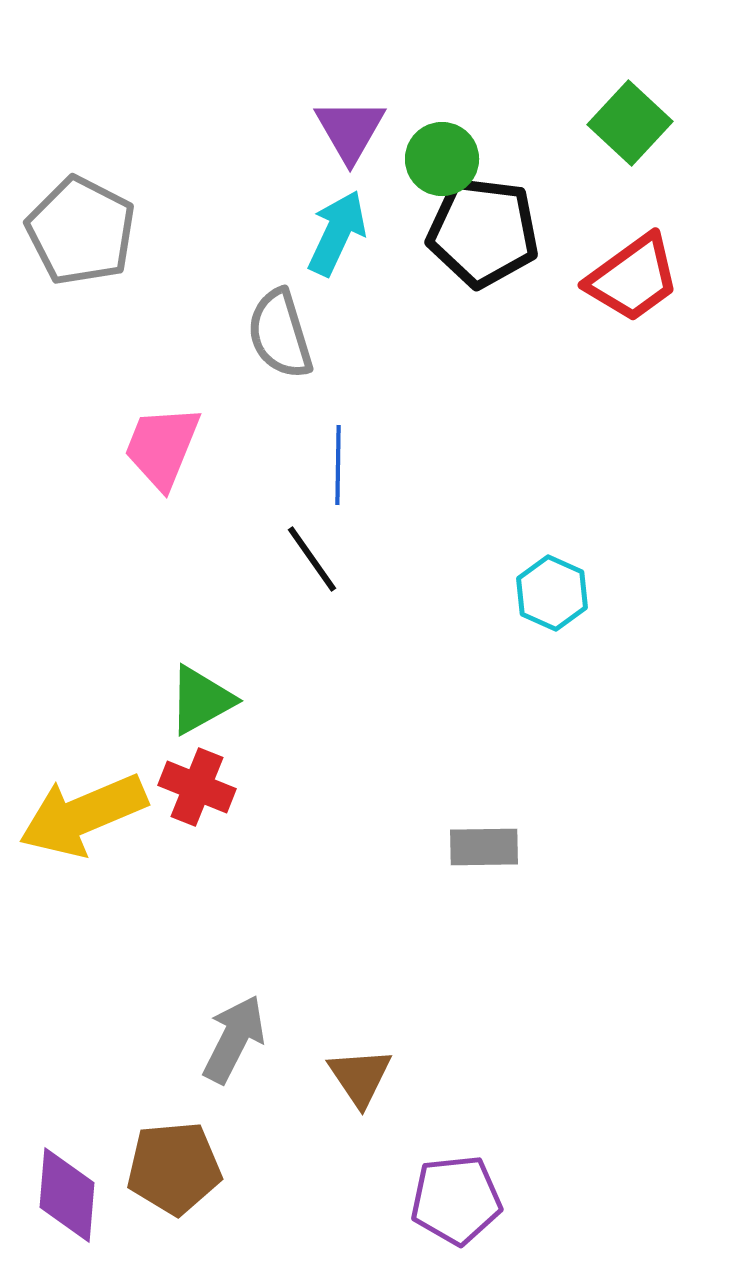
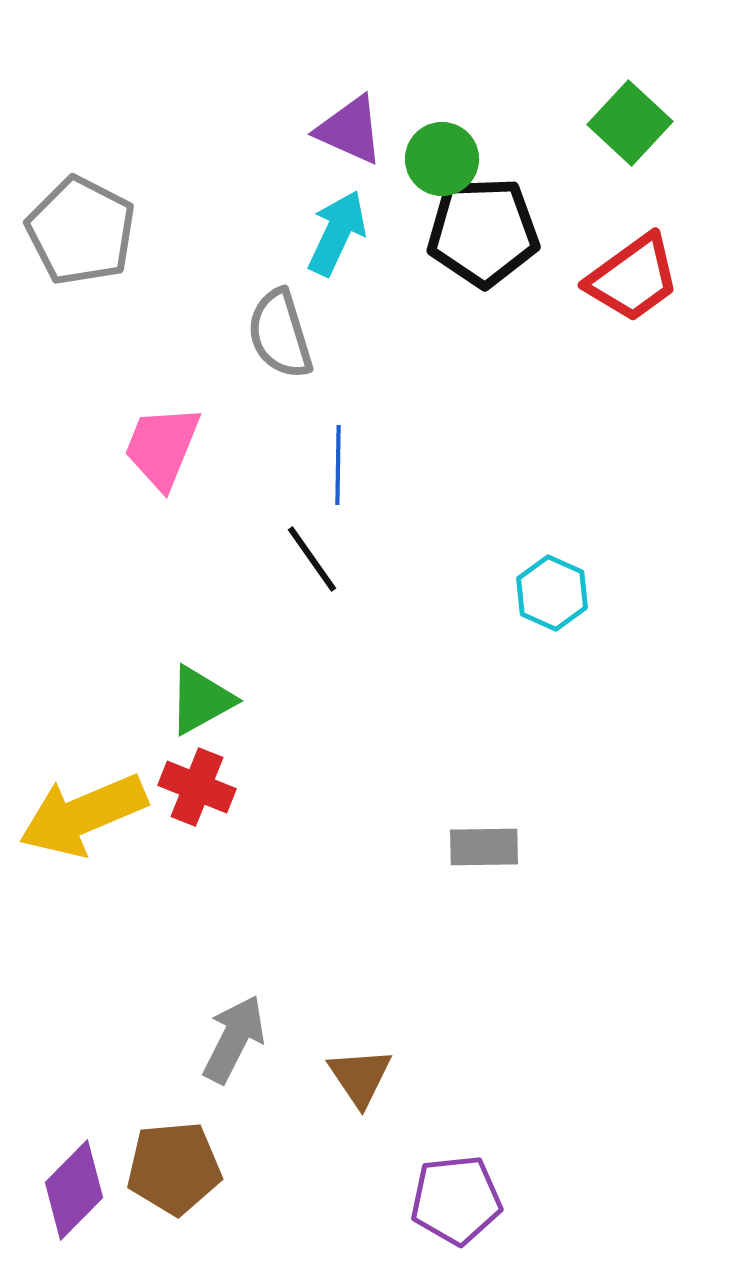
purple triangle: rotated 36 degrees counterclockwise
black pentagon: rotated 9 degrees counterclockwise
purple diamond: moved 7 px right, 5 px up; rotated 40 degrees clockwise
